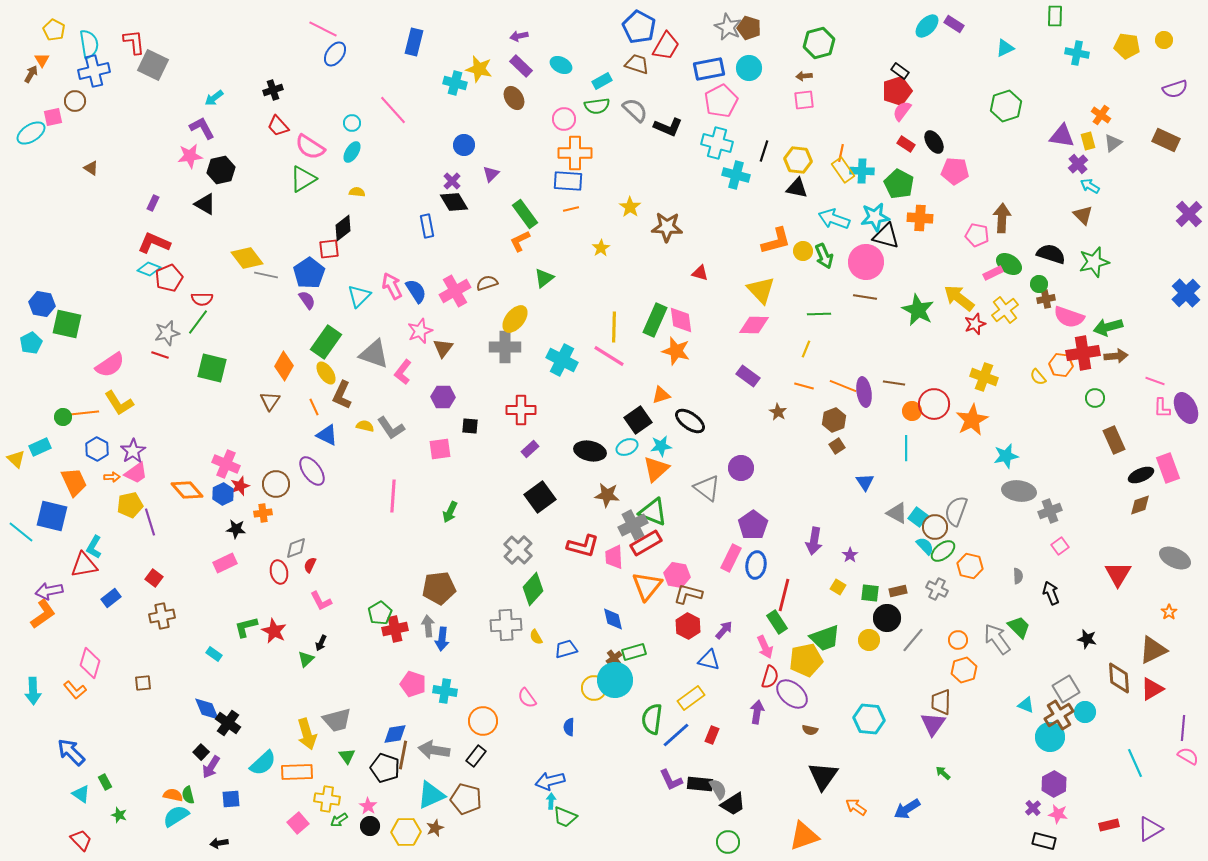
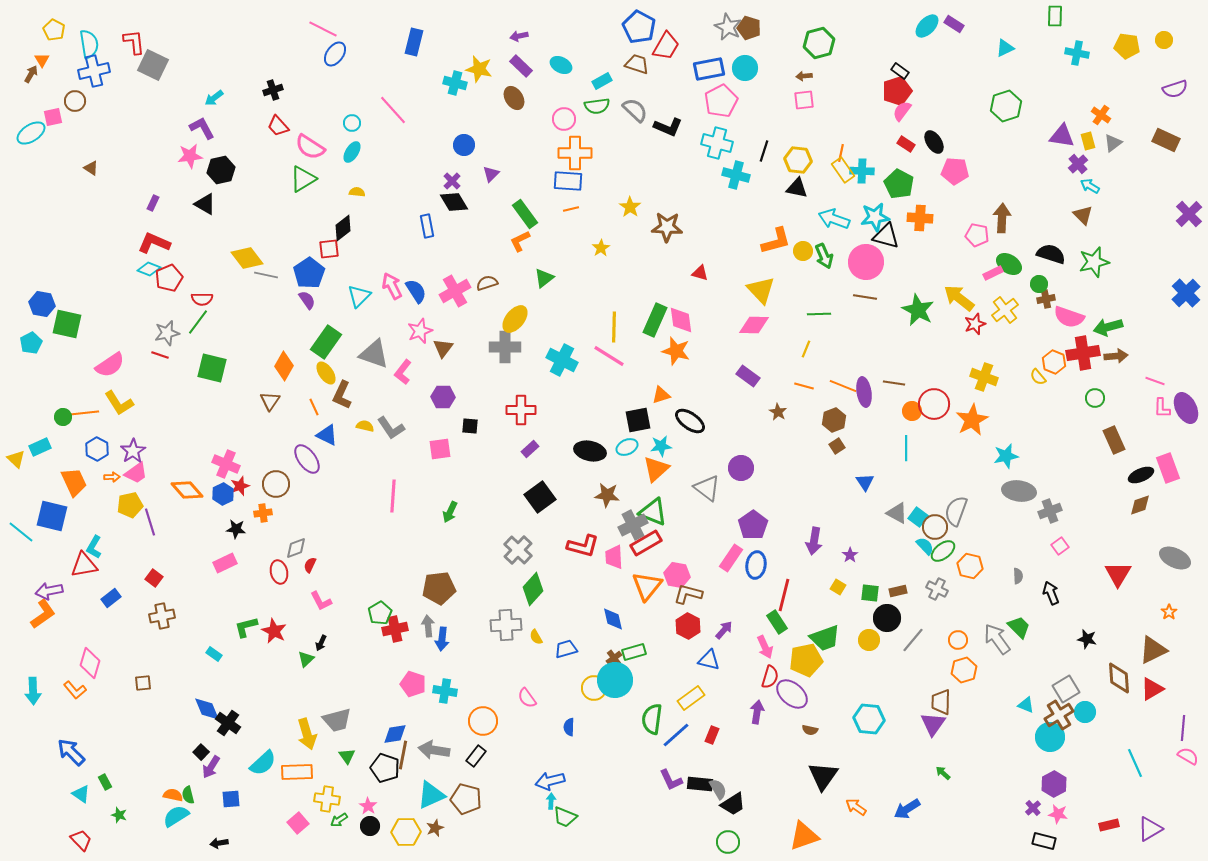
cyan circle at (749, 68): moved 4 px left
orange hexagon at (1061, 365): moved 7 px left, 3 px up; rotated 15 degrees clockwise
black square at (638, 420): rotated 24 degrees clockwise
purple ellipse at (312, 471): moved 5 px left, 12 px up
pink rectangle at (731, 558): rotated 8 degrees clockwise
